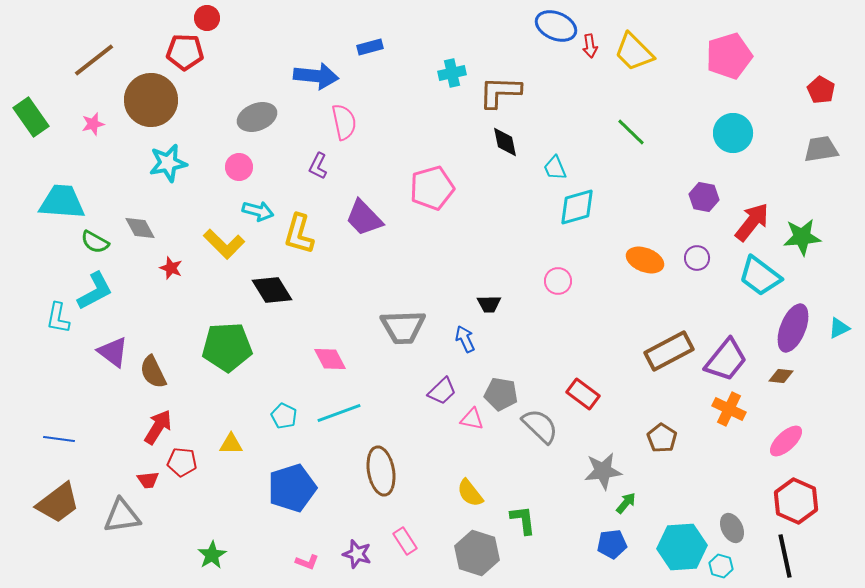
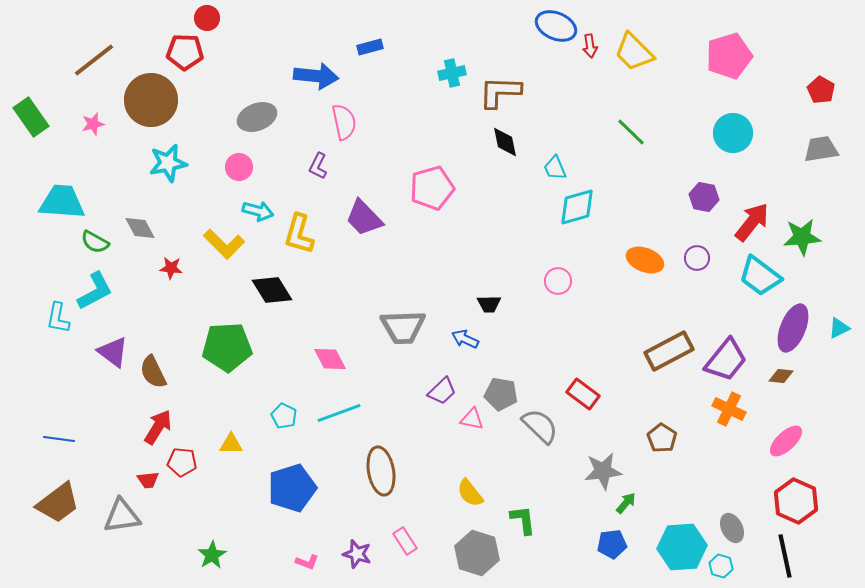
red star at (171, 268): rotated 15 degrees counterclockwise
blue arrow at (465, 339): rotated 40 degrees counterclockwise
